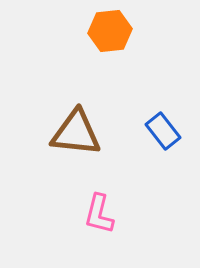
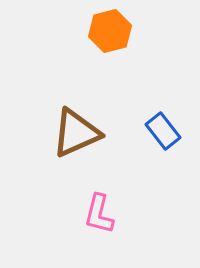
orange hexagon: rotated 9 degrees counterclockwise
brown triangle: rotated 30 degrees counterclockwise
